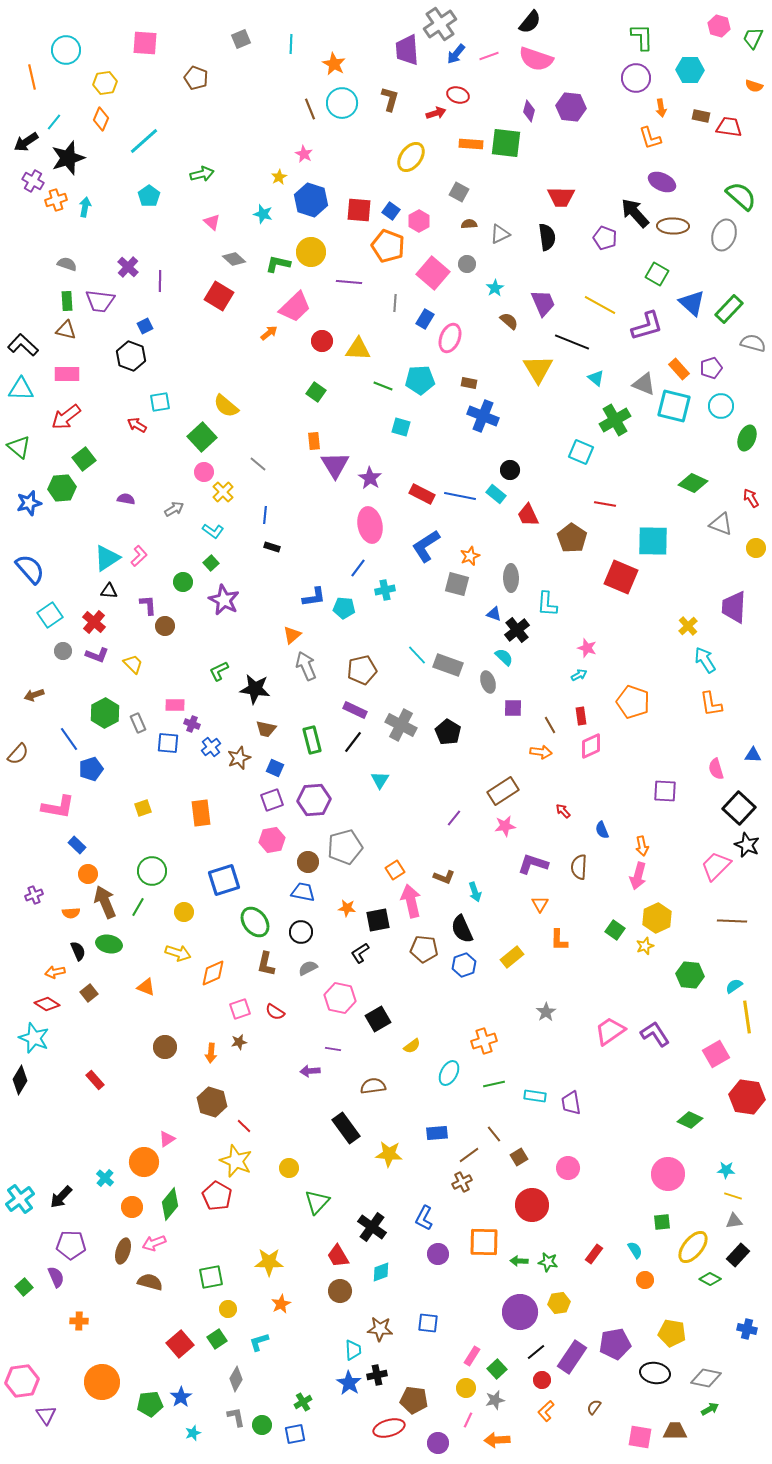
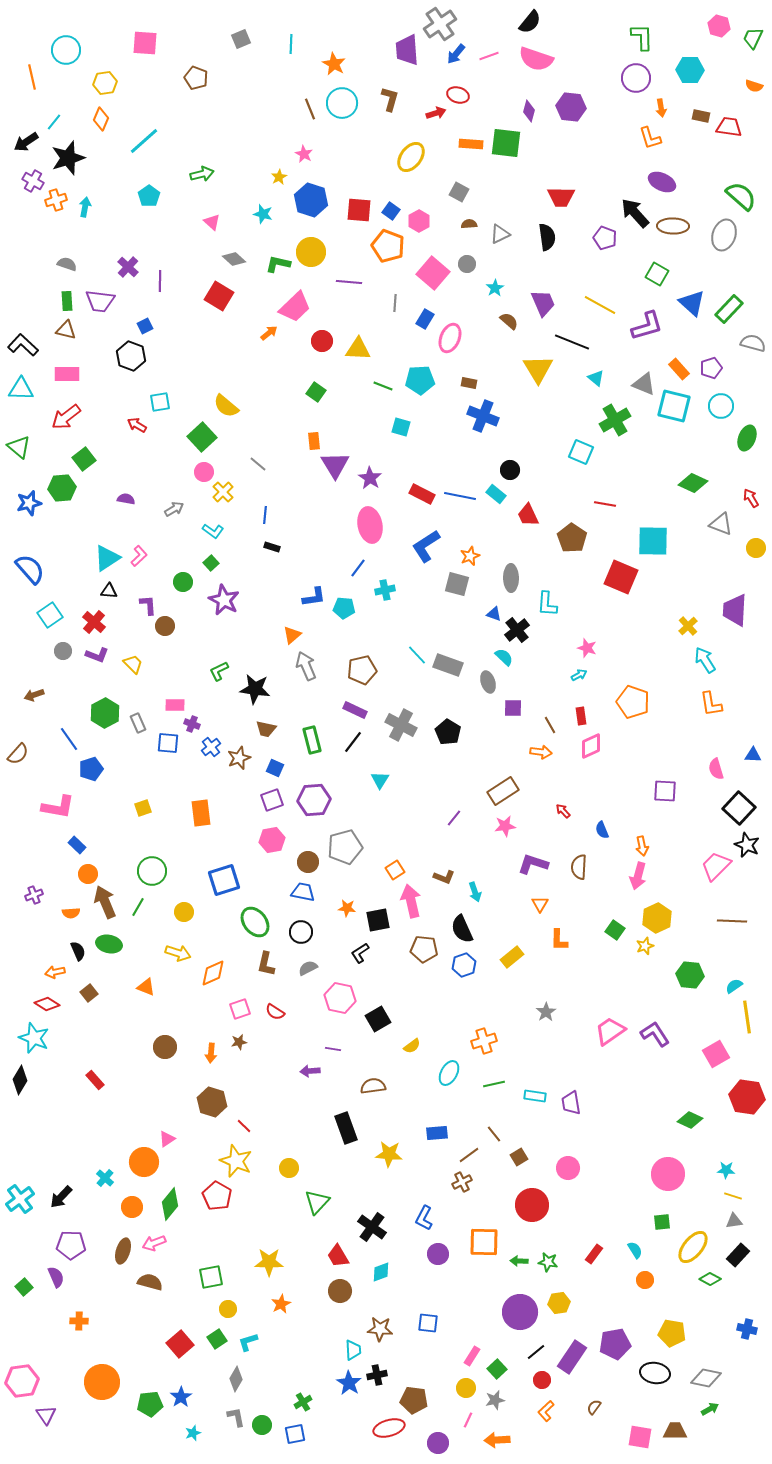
purple trapezoid at (734, 607): moved 1 px right, 3 px down
black rectangle at (346, 1128): rotated 16 degrees clockwise
cyan L-shape at (259, 1342): moved 11 px left
